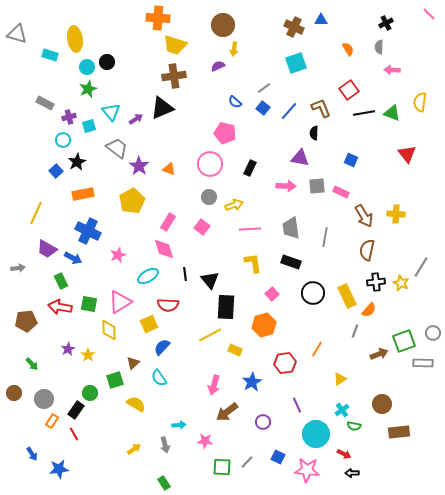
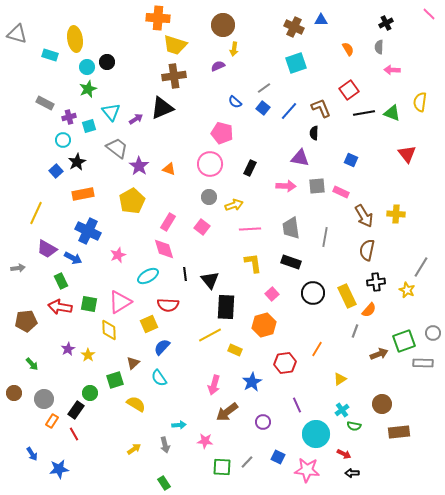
pink pentagon at (225, 133): moved 3 px left
yellow star at (401, 283): moved 6 px right, 7 px down
